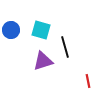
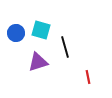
blue circle: moved 5 px right, 3 px down
purple triangle: moved 5 px left, 1 px down
red line: moved 4 px up
